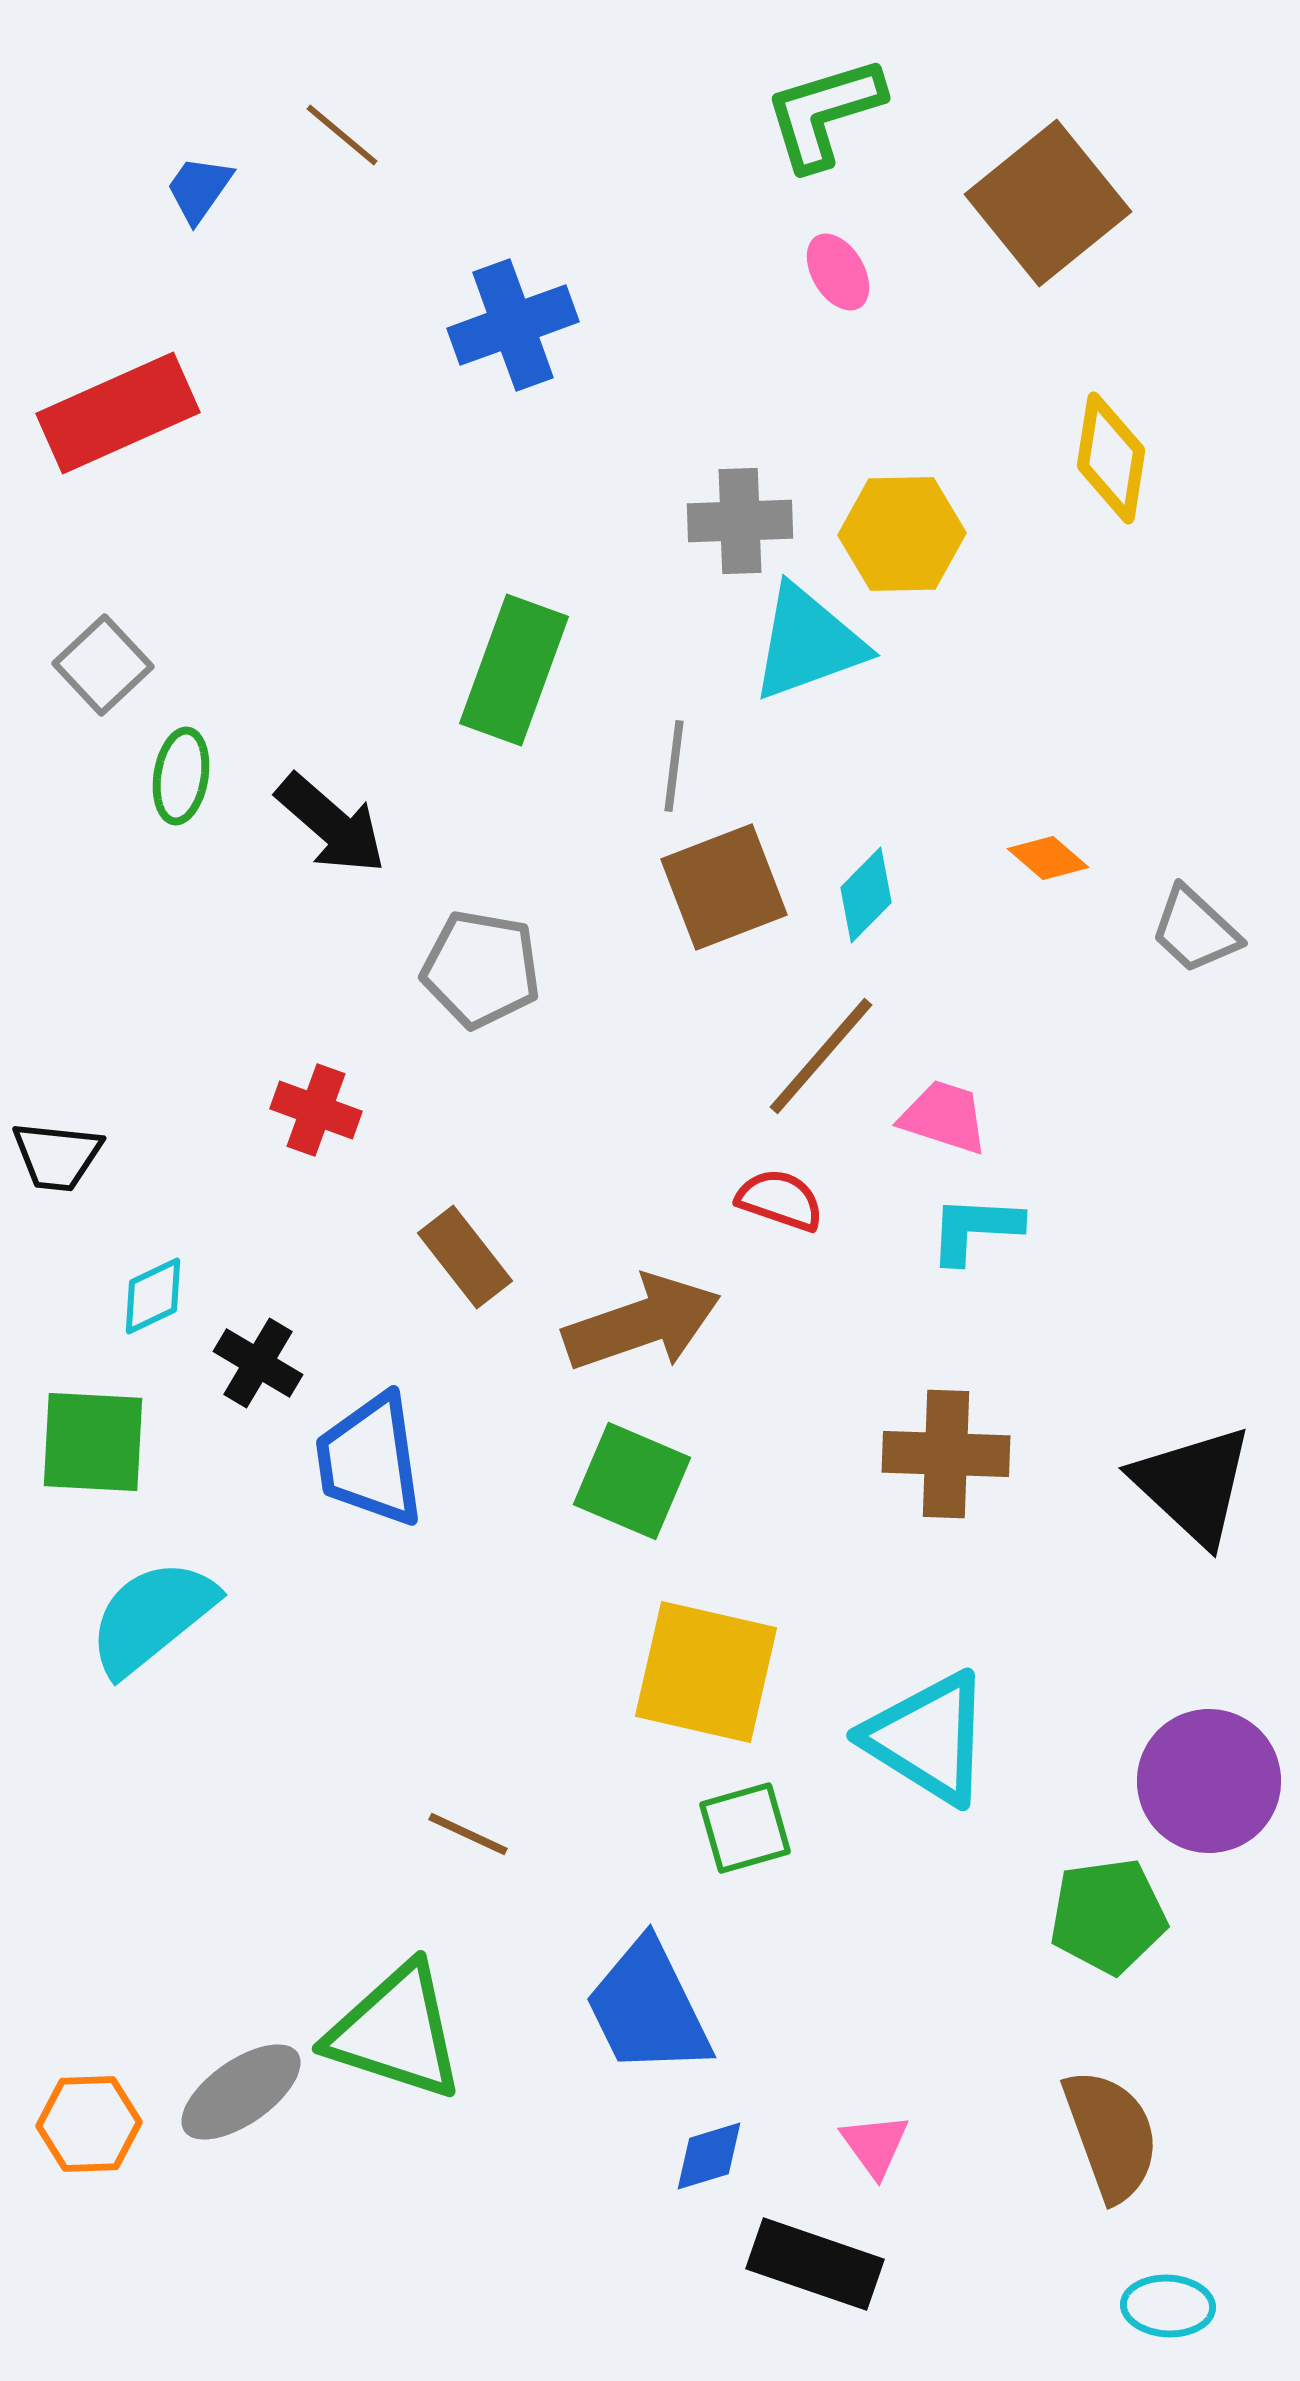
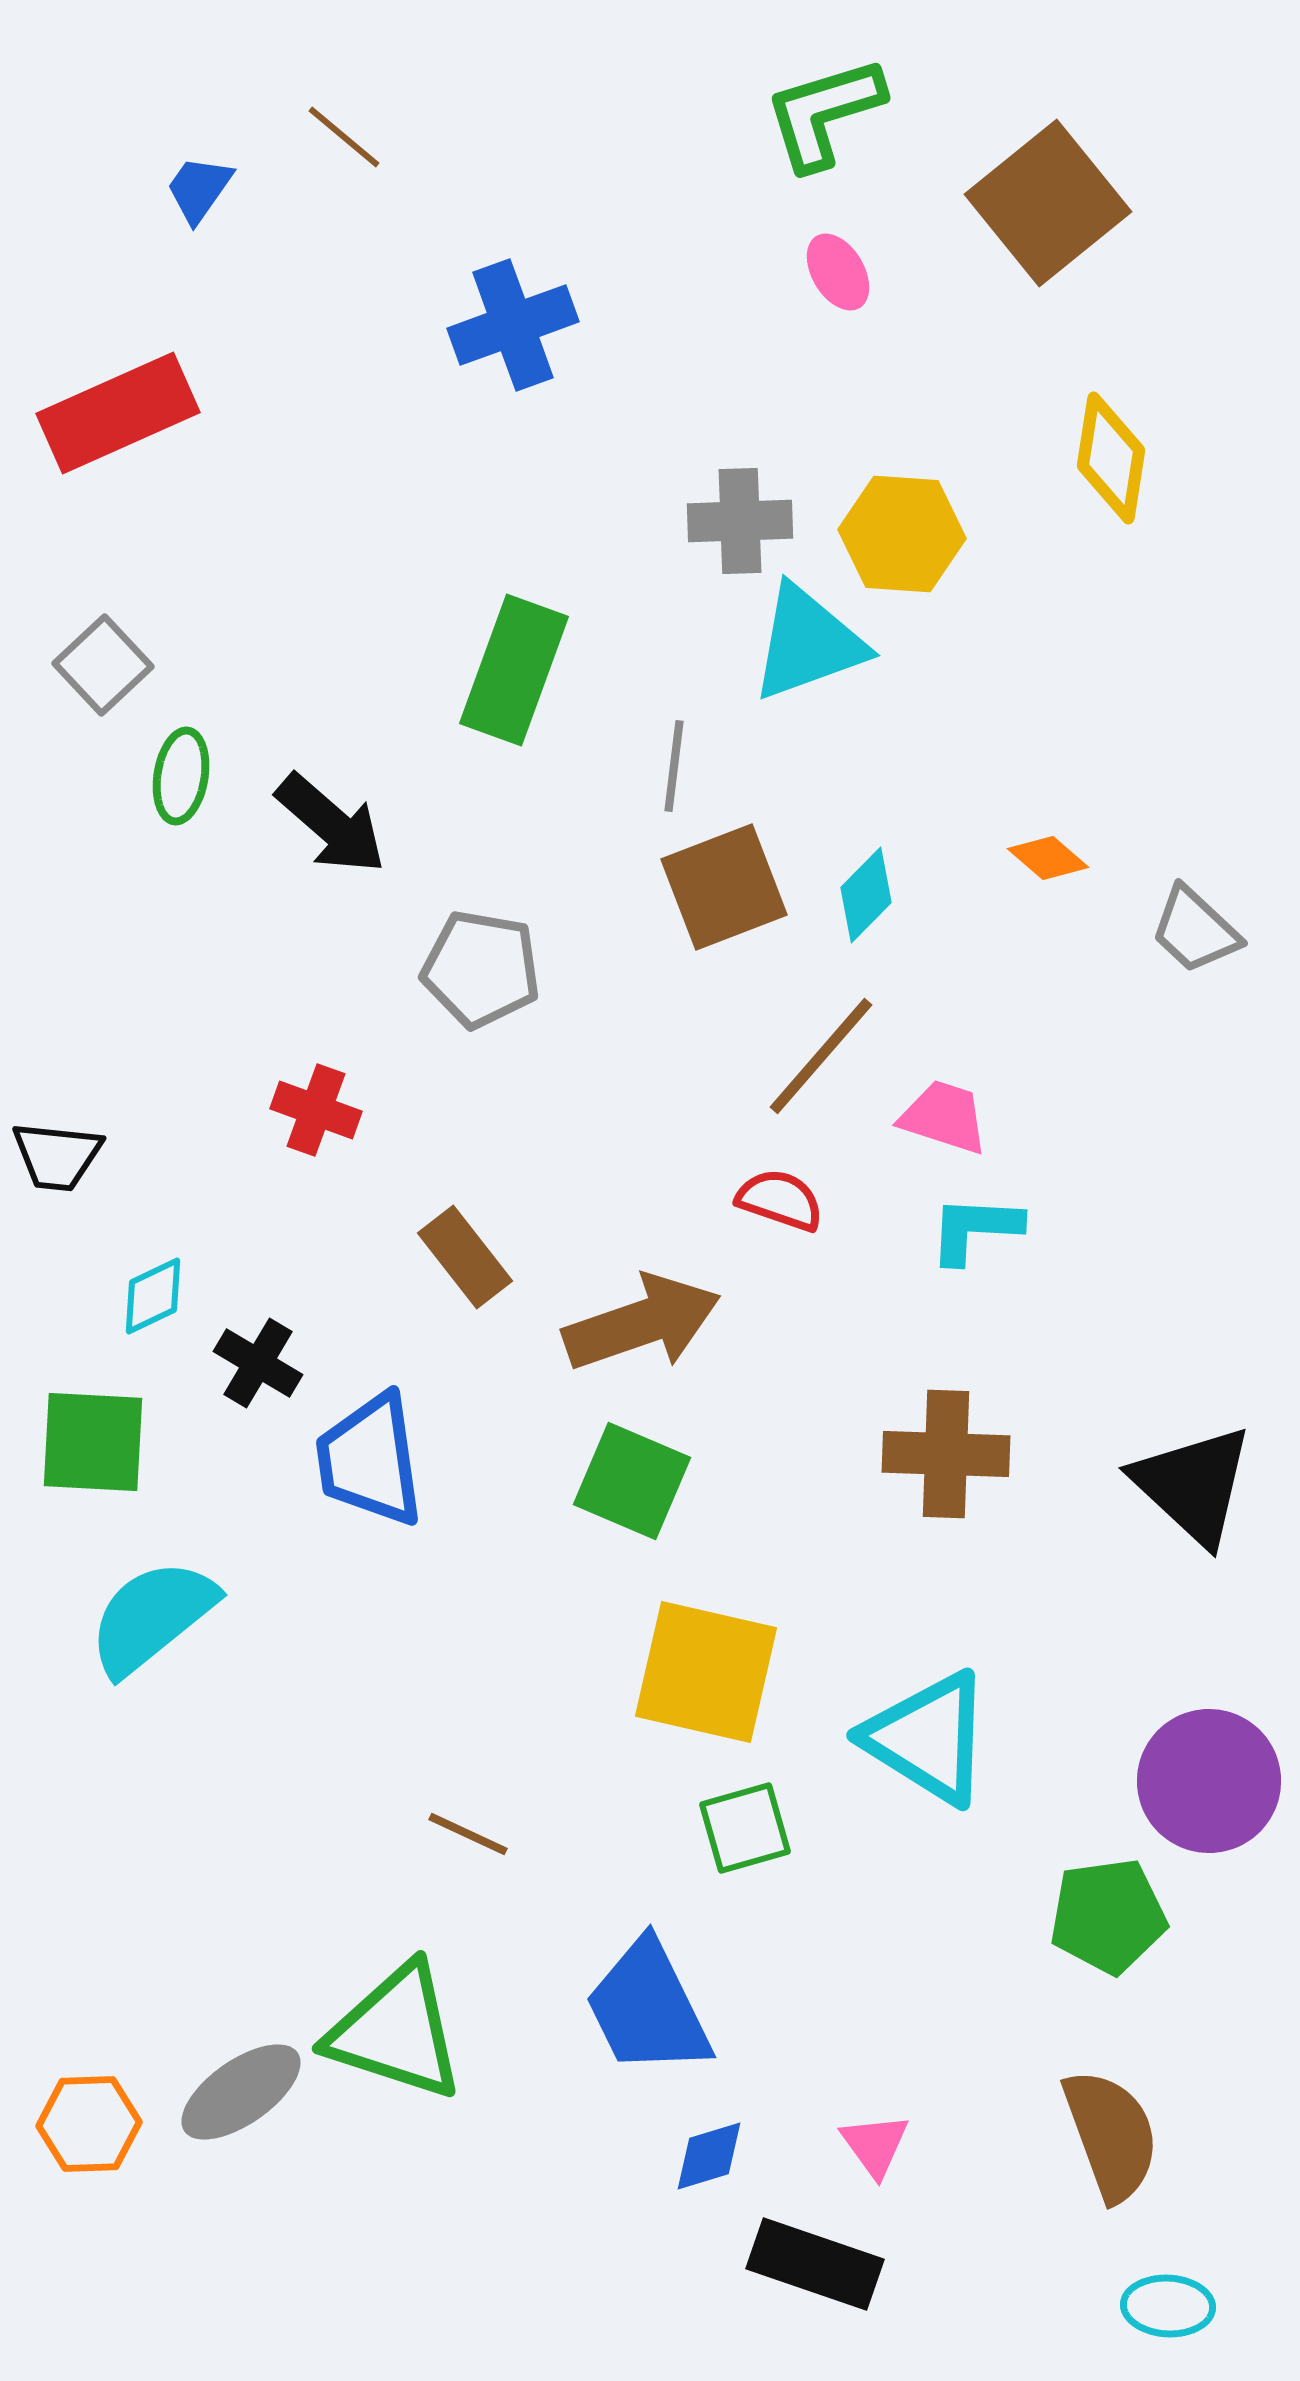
brown line at (342, 135): moved 2 px right, 2 px down
yellow hexagon at (902, 534): rotated 5 degrees clockwise
